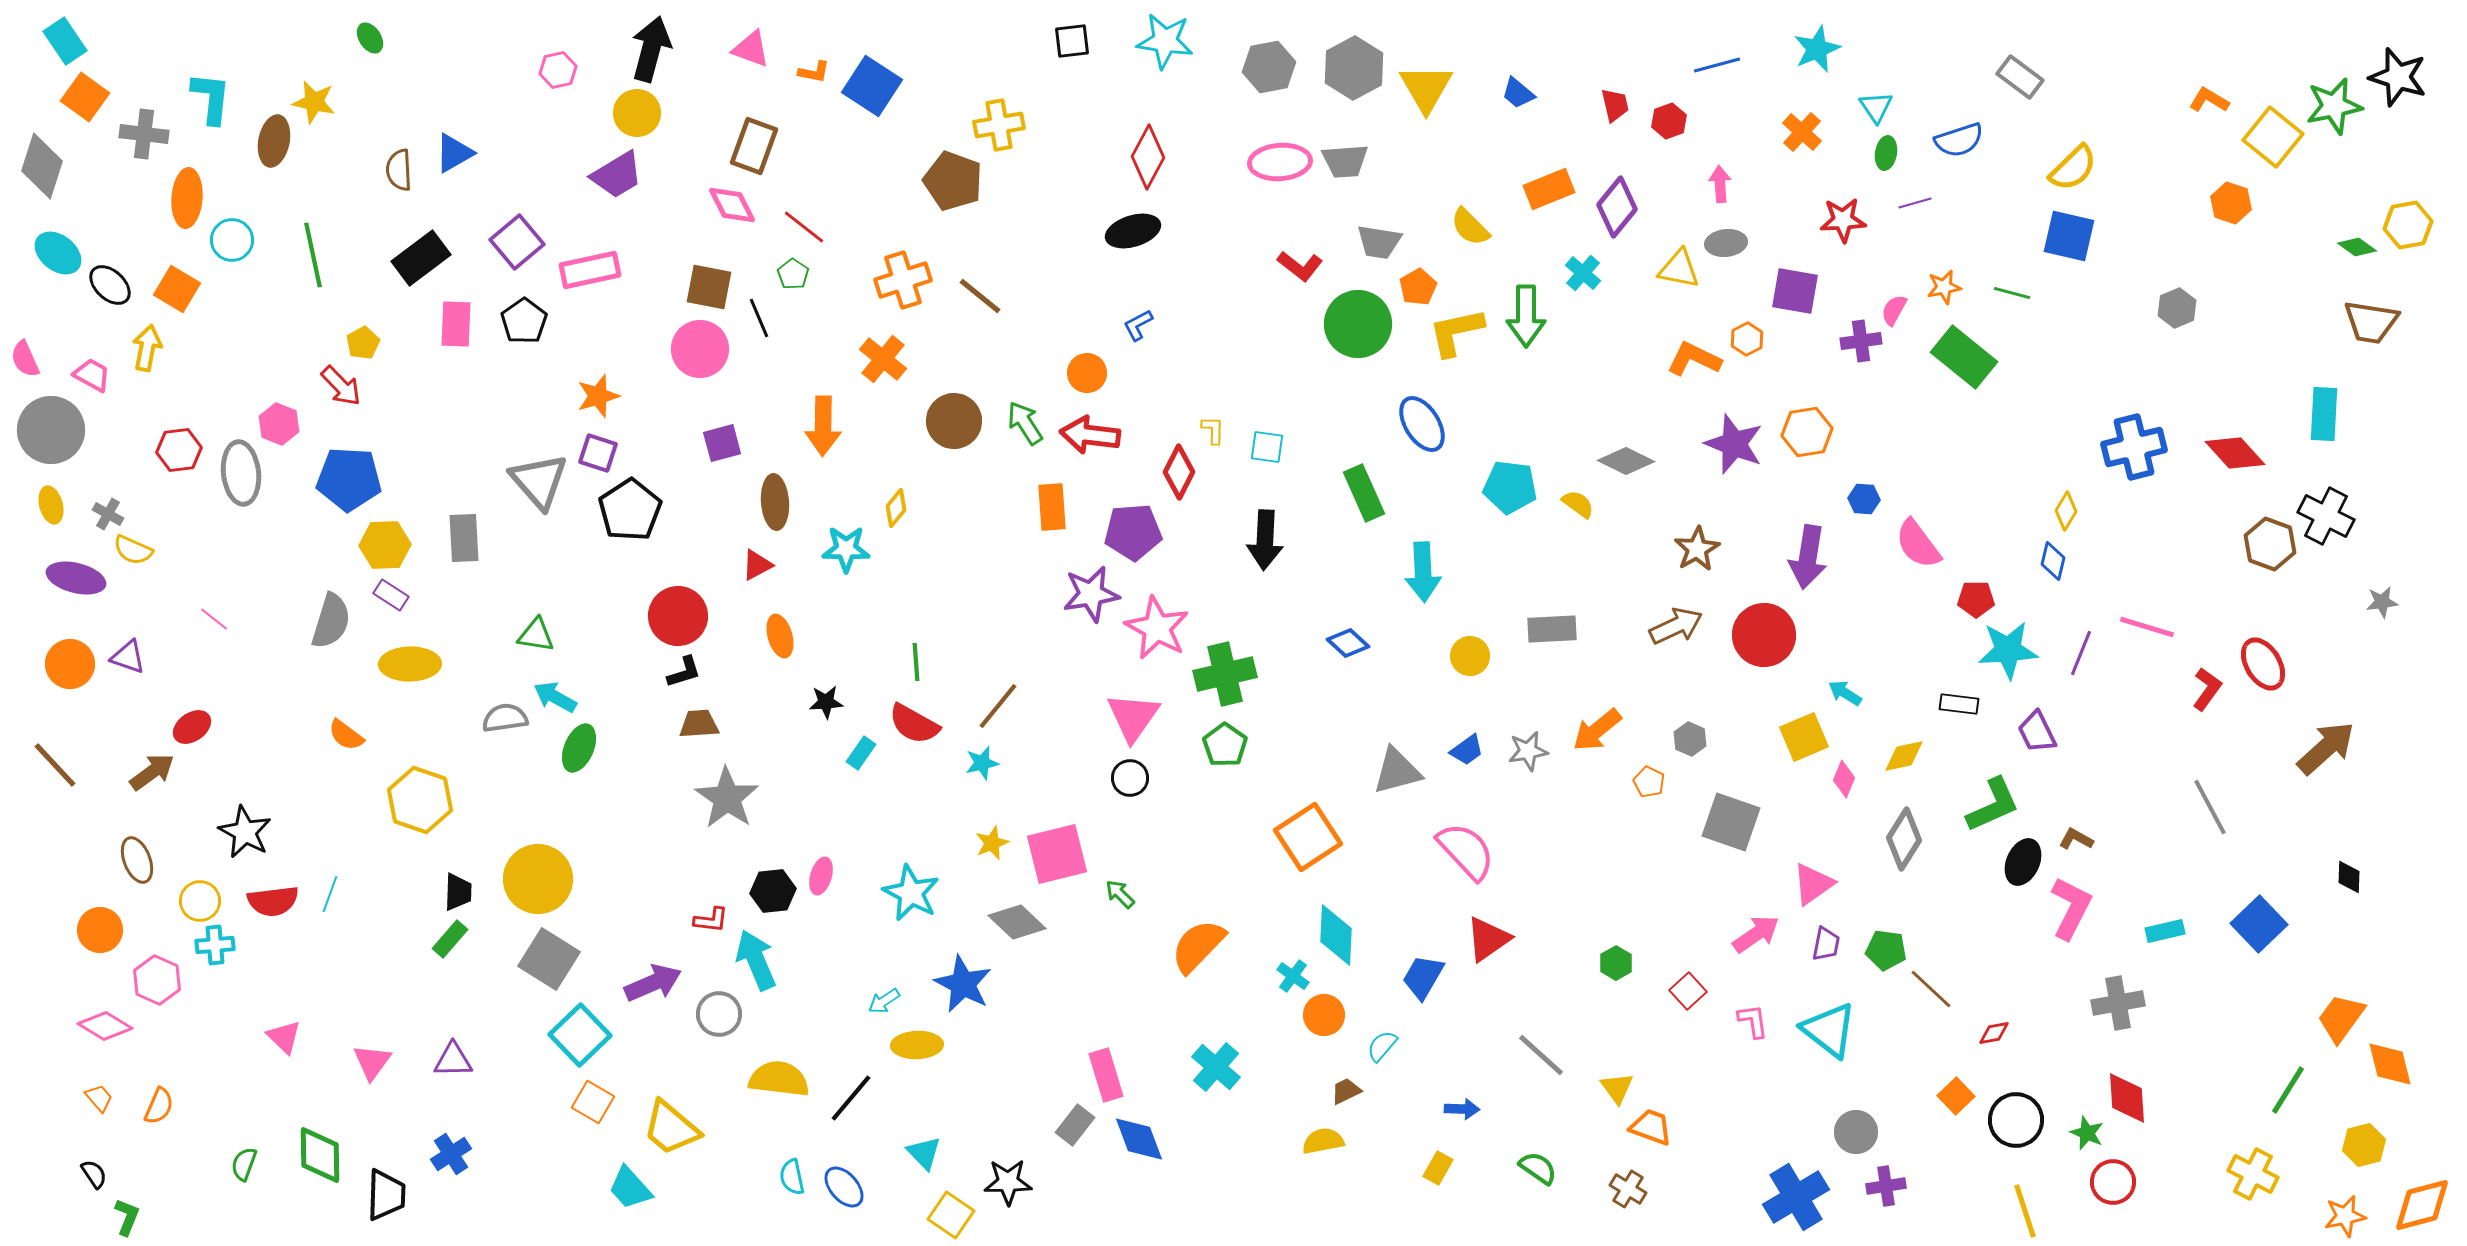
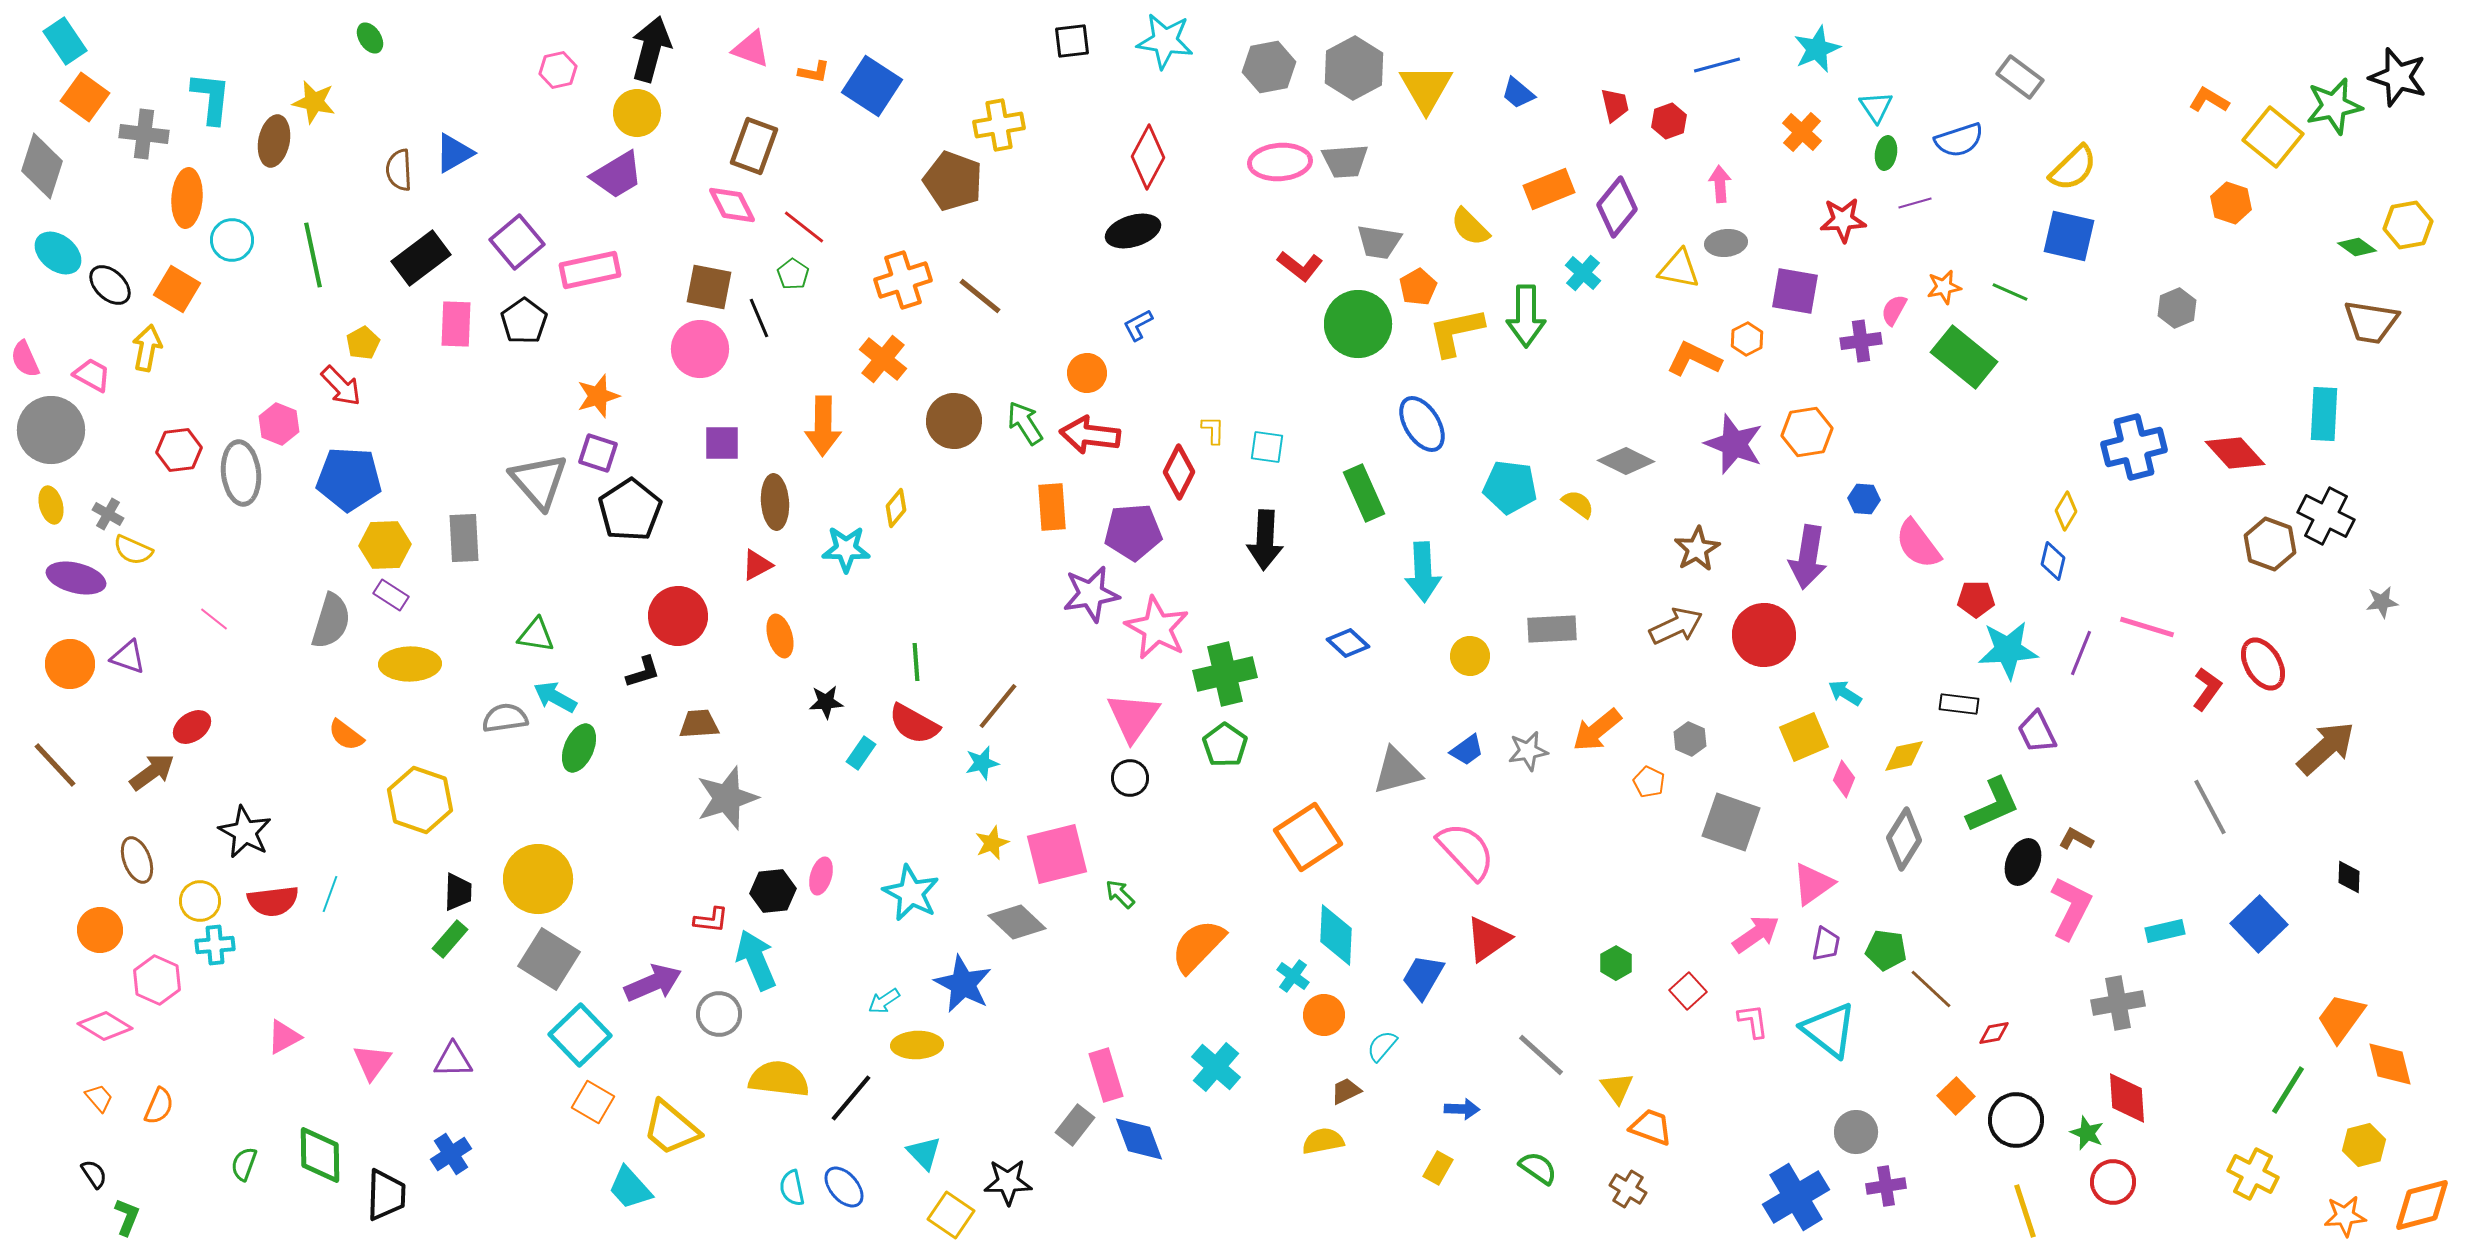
green line at (2012, 293): moved 2 px left, 1 px up; rotated 9 degrees clockwise
purple square at (722, 443): rotated 15 degrees clockwise
black L-shape at (684, 672): moved 41 px left
gray star at (727, 798): rotated 20 degrees clockwise
pink triangle at (284, 1037): rotated 48 degrees clockwise
cyan semicircle at (792, 1177): moved 11 px down
orange star at (2345, 1216): rotated 6 degrees clockwise
